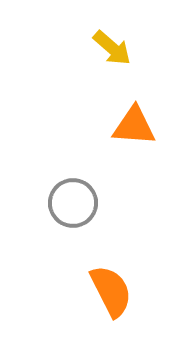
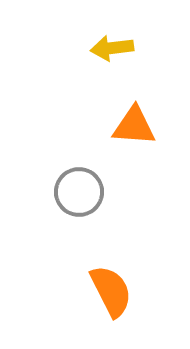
yellow arrow: rotated 132 degrees clockwise
gray circle: moved 6 px right, 11 px up
